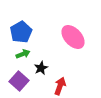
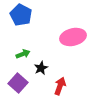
blue pentagon: moved 17 px up; rotated 15 degrees counterclockwise
pink ellipse: rotated 60 degrees counterclockwise
purple square: moved 1 px left, 2 px down
